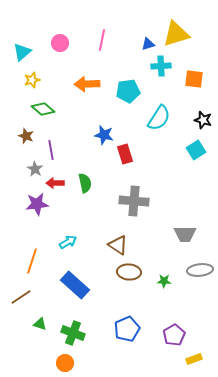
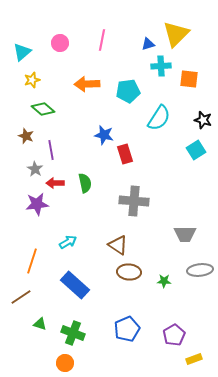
yellow triangle: rotated 28 degrees counterclockwise
orange square: moved 5 px left
